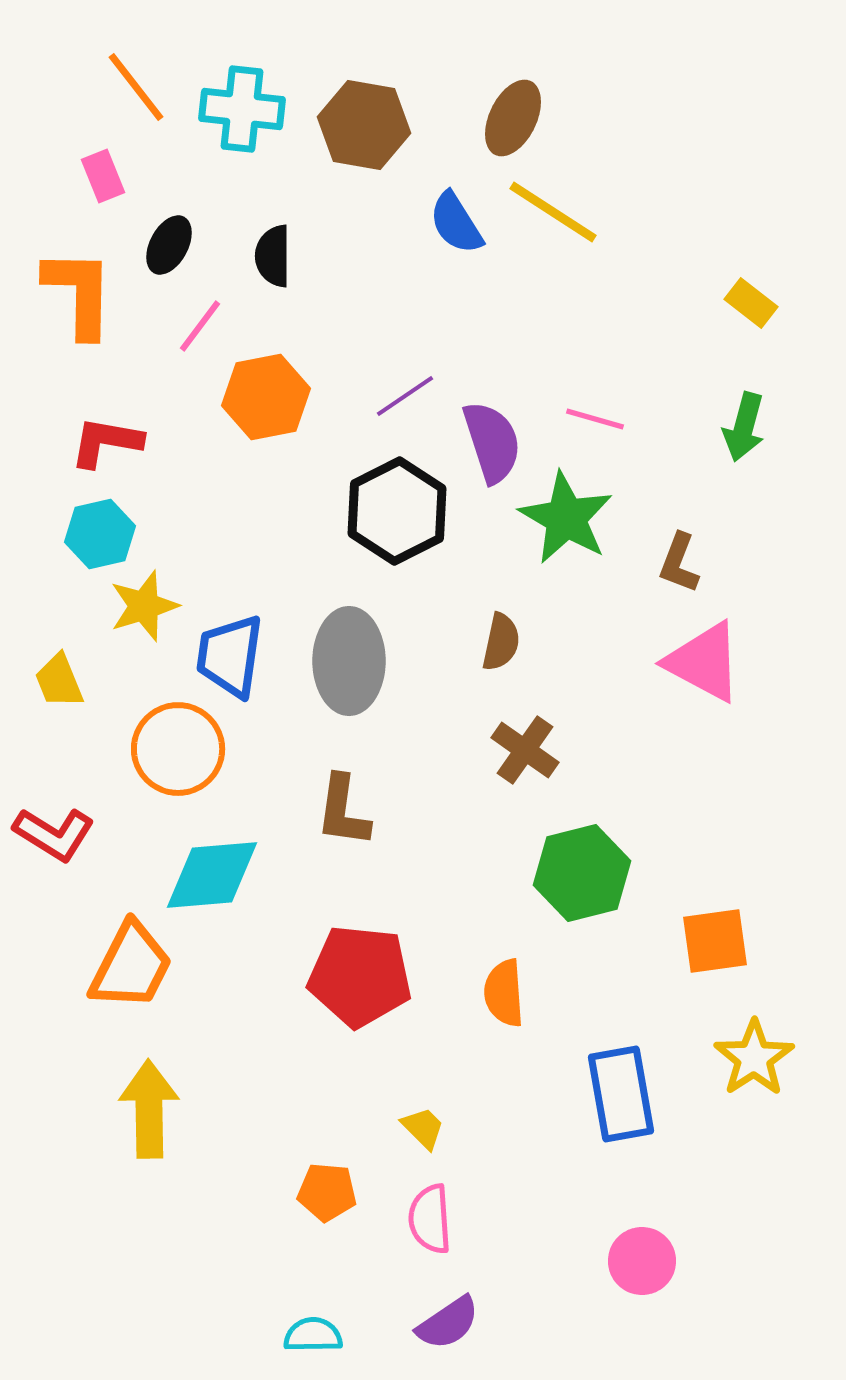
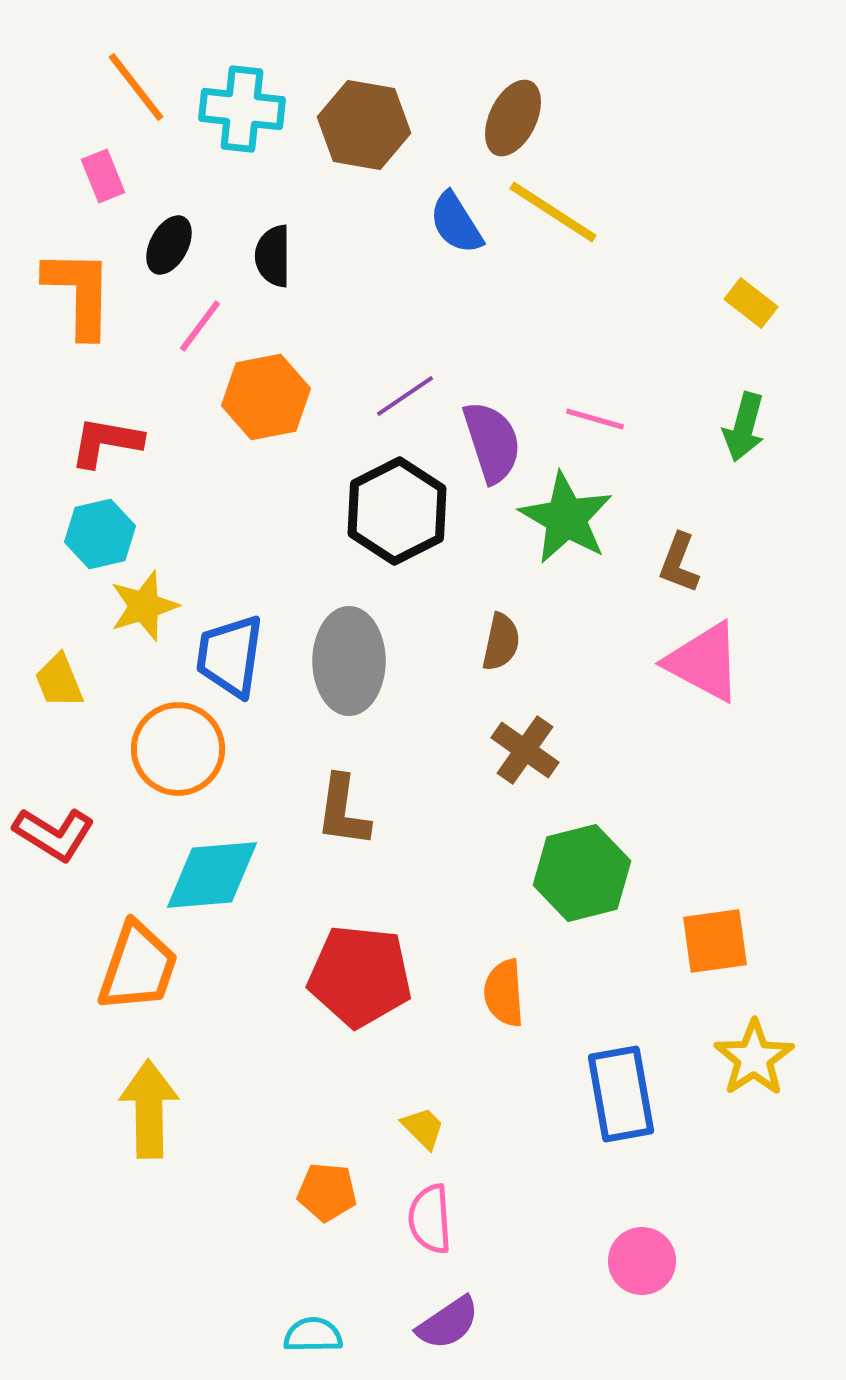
orange trapezoid at (131, 966): moved 7 px right, 1 px down; rotated 8 degrees counterclockwise
